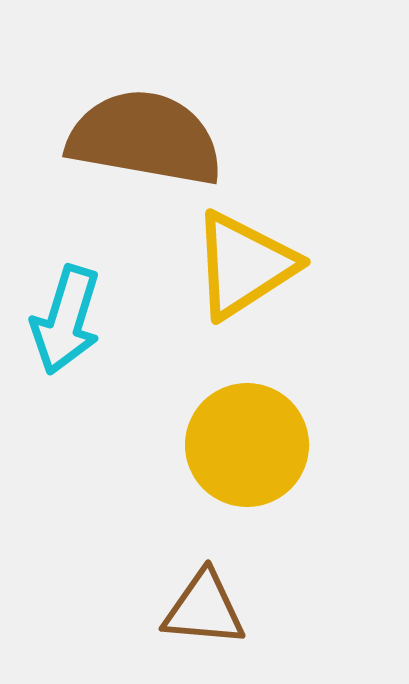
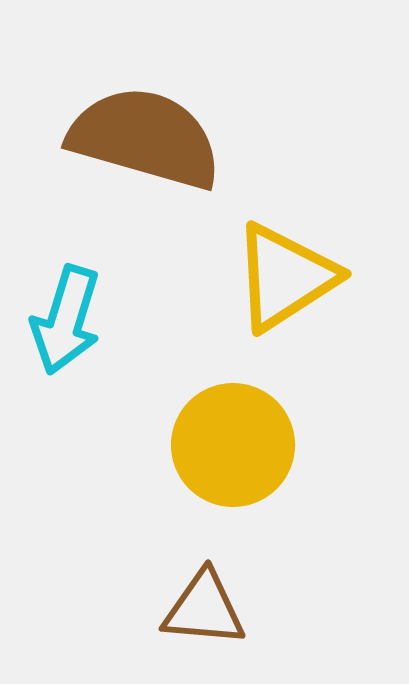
brown semicircle: rotated 6 degrees clockwise
yellow triangle: moved 41 px right, 12 px down
yellow circle: moved 14 px left
